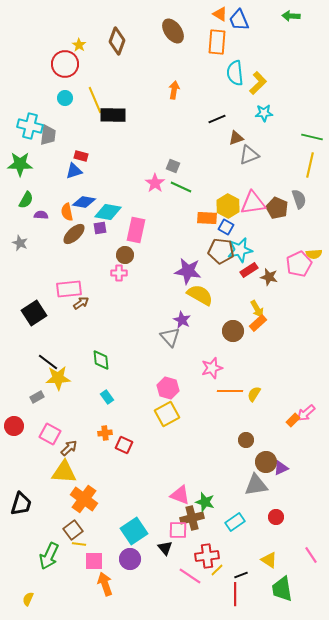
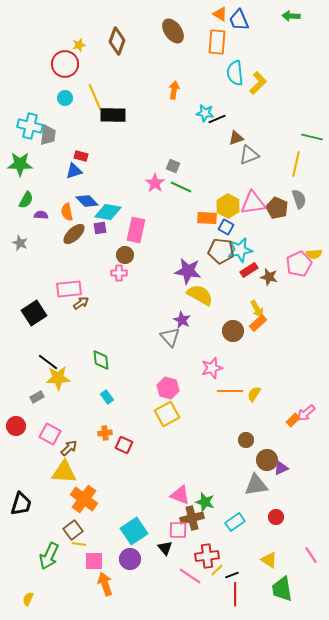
yellow star at (79, 45): rotated 24 degrees clockwise
yellow line at (95, 100): moved 3 px up
cyan star at (264, 113): moved 59 px left; rotated 12 degrees clockwise
yellow line at (310, 165): moved 14 px left, 1 px up
blue diamond at (84, 202): moved 3 px right, 1 px up; rotated 35 degrees clockwise
red circle at (14, 426): moved 2 px right
brown circle at (266, 462): moved 1 px right, 2 px up
black line at (241, 575): moved 9 px left
